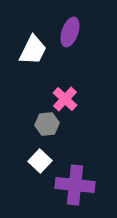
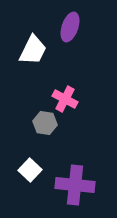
purple ellipse: moved 5 px up
pink cross: rotated 15 degrees counterclockwise
gray hexagon: moved 2 px left, 1 px up; rotated 15 degrees clockwise
white square: moved 10 px left, 9 px down
